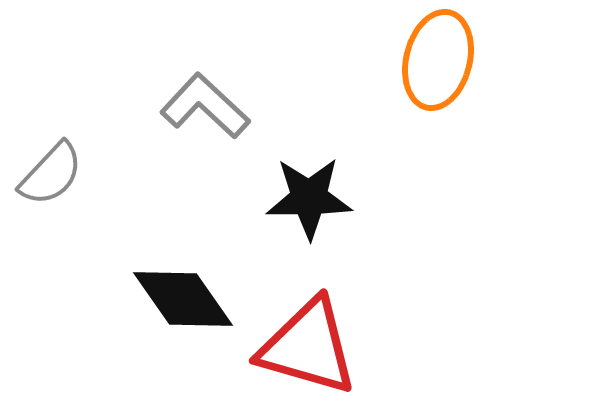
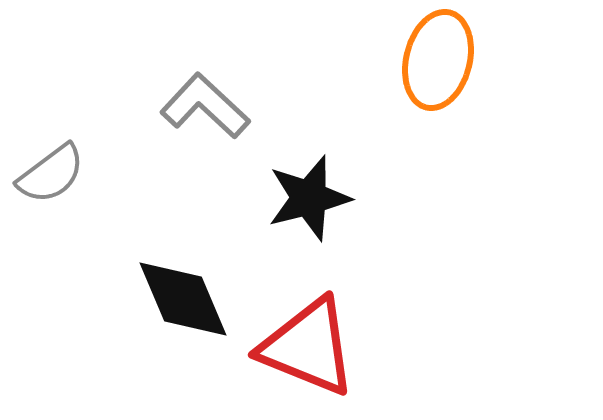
gray semicircle: rotated 10 degrees clockwise
black star: rotated 14 degrees counterclockwise
black diamond: rotated 12 degrees clockwise
red triangle: rotated 6 degrees clockwise
